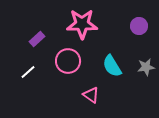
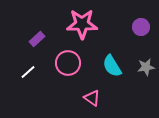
purple circle: moved 2 px right, 1 px down
pink circle: moved 2 px down
pink triangle: moved 1 px right, 3 px down
